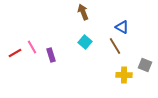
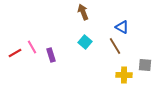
gray square: rotated 16 degrees counterclockwise
